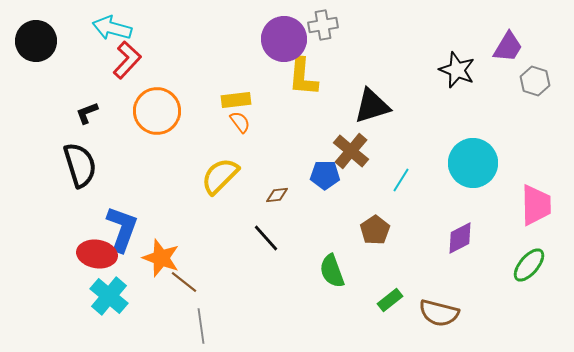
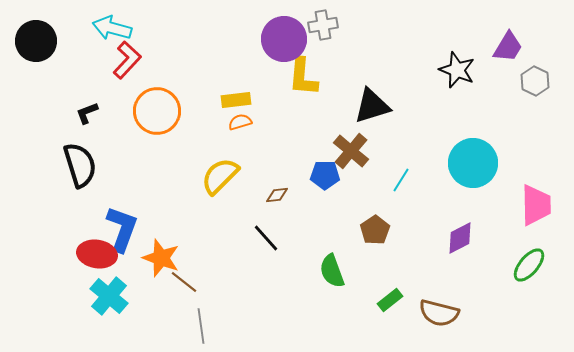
gray hexagon: rotated 8 degrees clockwise
orange semicircle: rotated 70 degrees counterclockwise
